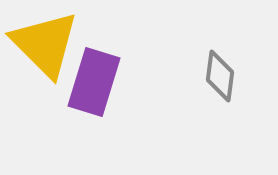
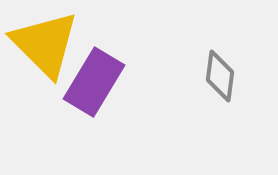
purple rectangle: rotated 14 degrees clockwise
